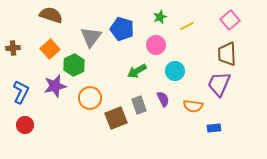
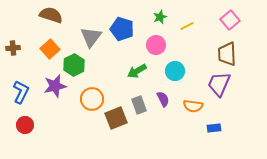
orange circle: moved 2 px right, 1 px down
